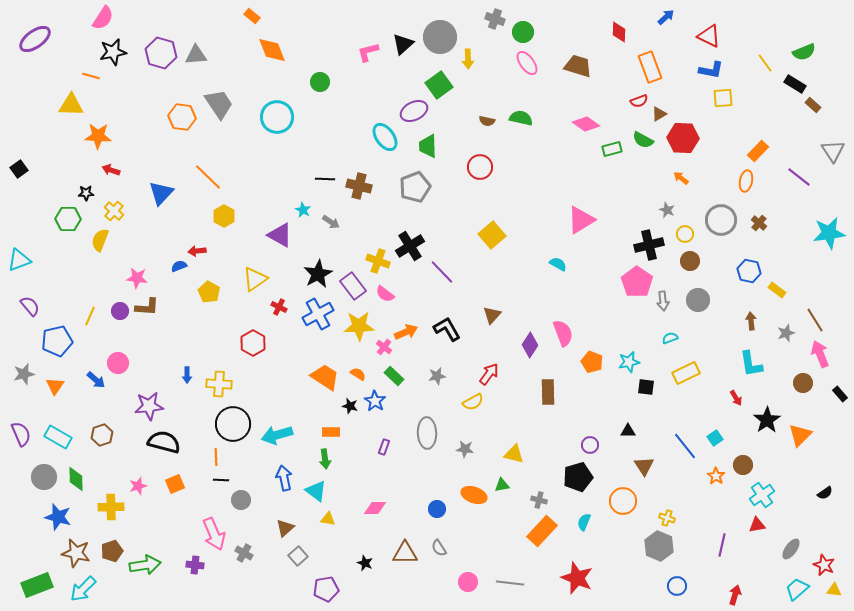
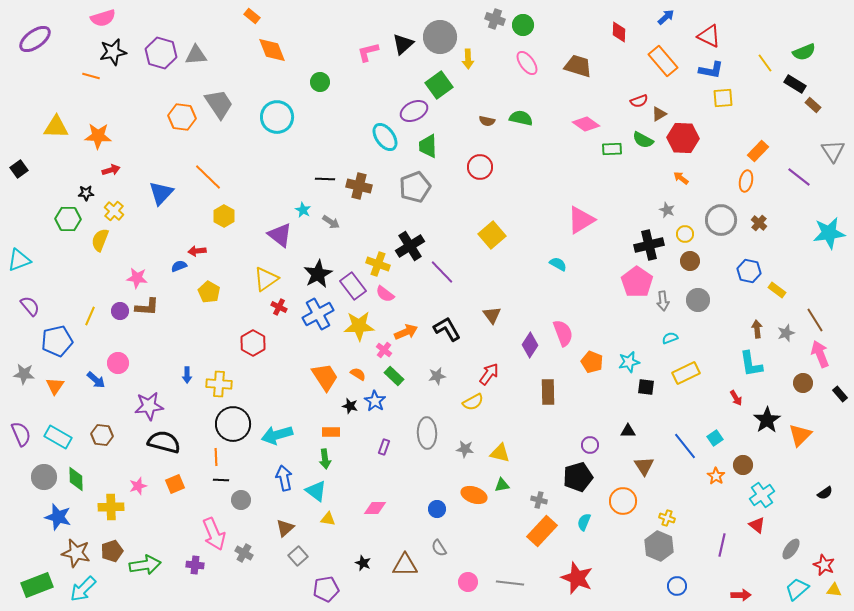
pink semicircle at (103, 18): rotated 40 degrees clockwise
green circle at (523, 32): moved 7 px up
orange rectangle at (650, 67): moved 13 px right, 6 px up; rotated 20 degrees counterclockwise
yellow triangle at (71, 105): moved 15 px left, 22 px down
green rectangle at (612, 149): rotated 12 degrees clockwise
red arrow at (111, 170): rotated 144 degrees clockwise
purple triangle at (280, 235): rotated 8 degrees clockwise
yellow cross at (378, 261): moved 3 px down
yellow triangle at (255, 279): moved 11 px right
brown triangle at (492, 315): rotated 18 degrees counterclockwise
brown arrow at (751, 321): moved 6 px right, 8 px down
pink cross at (384, 347): moved 3 px down
gray star at (24, 374): rotated 20 degrees clockwise
orange trapezoid at (325, 377): rotated 24 degrees clockwise
brown hexagon at (102, 435): rotated 25 degrees clockwise
yellow triangle at (514, 454): moved 14 px left, 1 px up
red triangle at (757, 525): rotated 48 degrees clockwise
brown triangle at (405, 553): moved 12 px down
black star at (365, 563): moved 2 px left
red arrow at (735, 595): moved 6 px right; rotated 72 degrees clockwise
